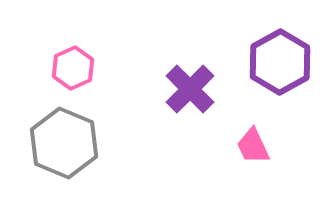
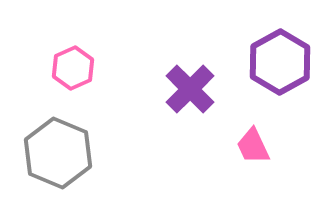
gray hexagon: moved 6 px left, 10 px down
